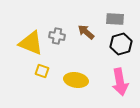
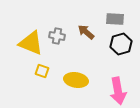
pink arrow: moved 2 px left, 9 px down
